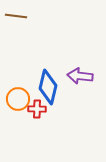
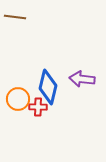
brown line: moved 1 px left, 1 px down
purple arrow: moved 2 px right, 3 px down
red cross: moved 1 px right, 2 px up
